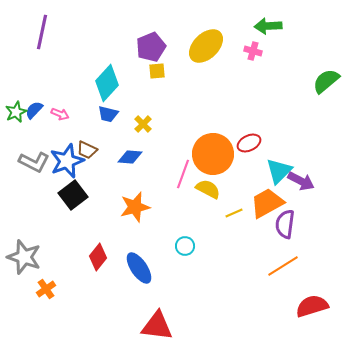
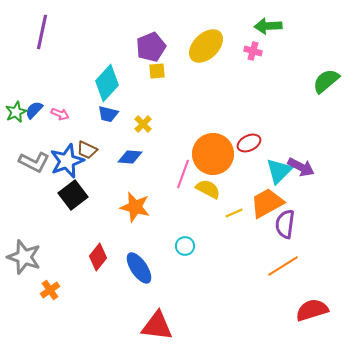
purple arrow: moved 14 px up
orange star: rotated 28 degrees clockwise
orange cross: moved 4 px right, 1 px down
red semicircle: moved 4 px down
